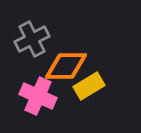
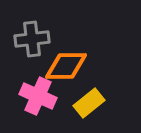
gray cross: rotated 20 degrees clockwise
yellow rectangle: moved 17 px down; rotated 8 degrees counterclockwise
